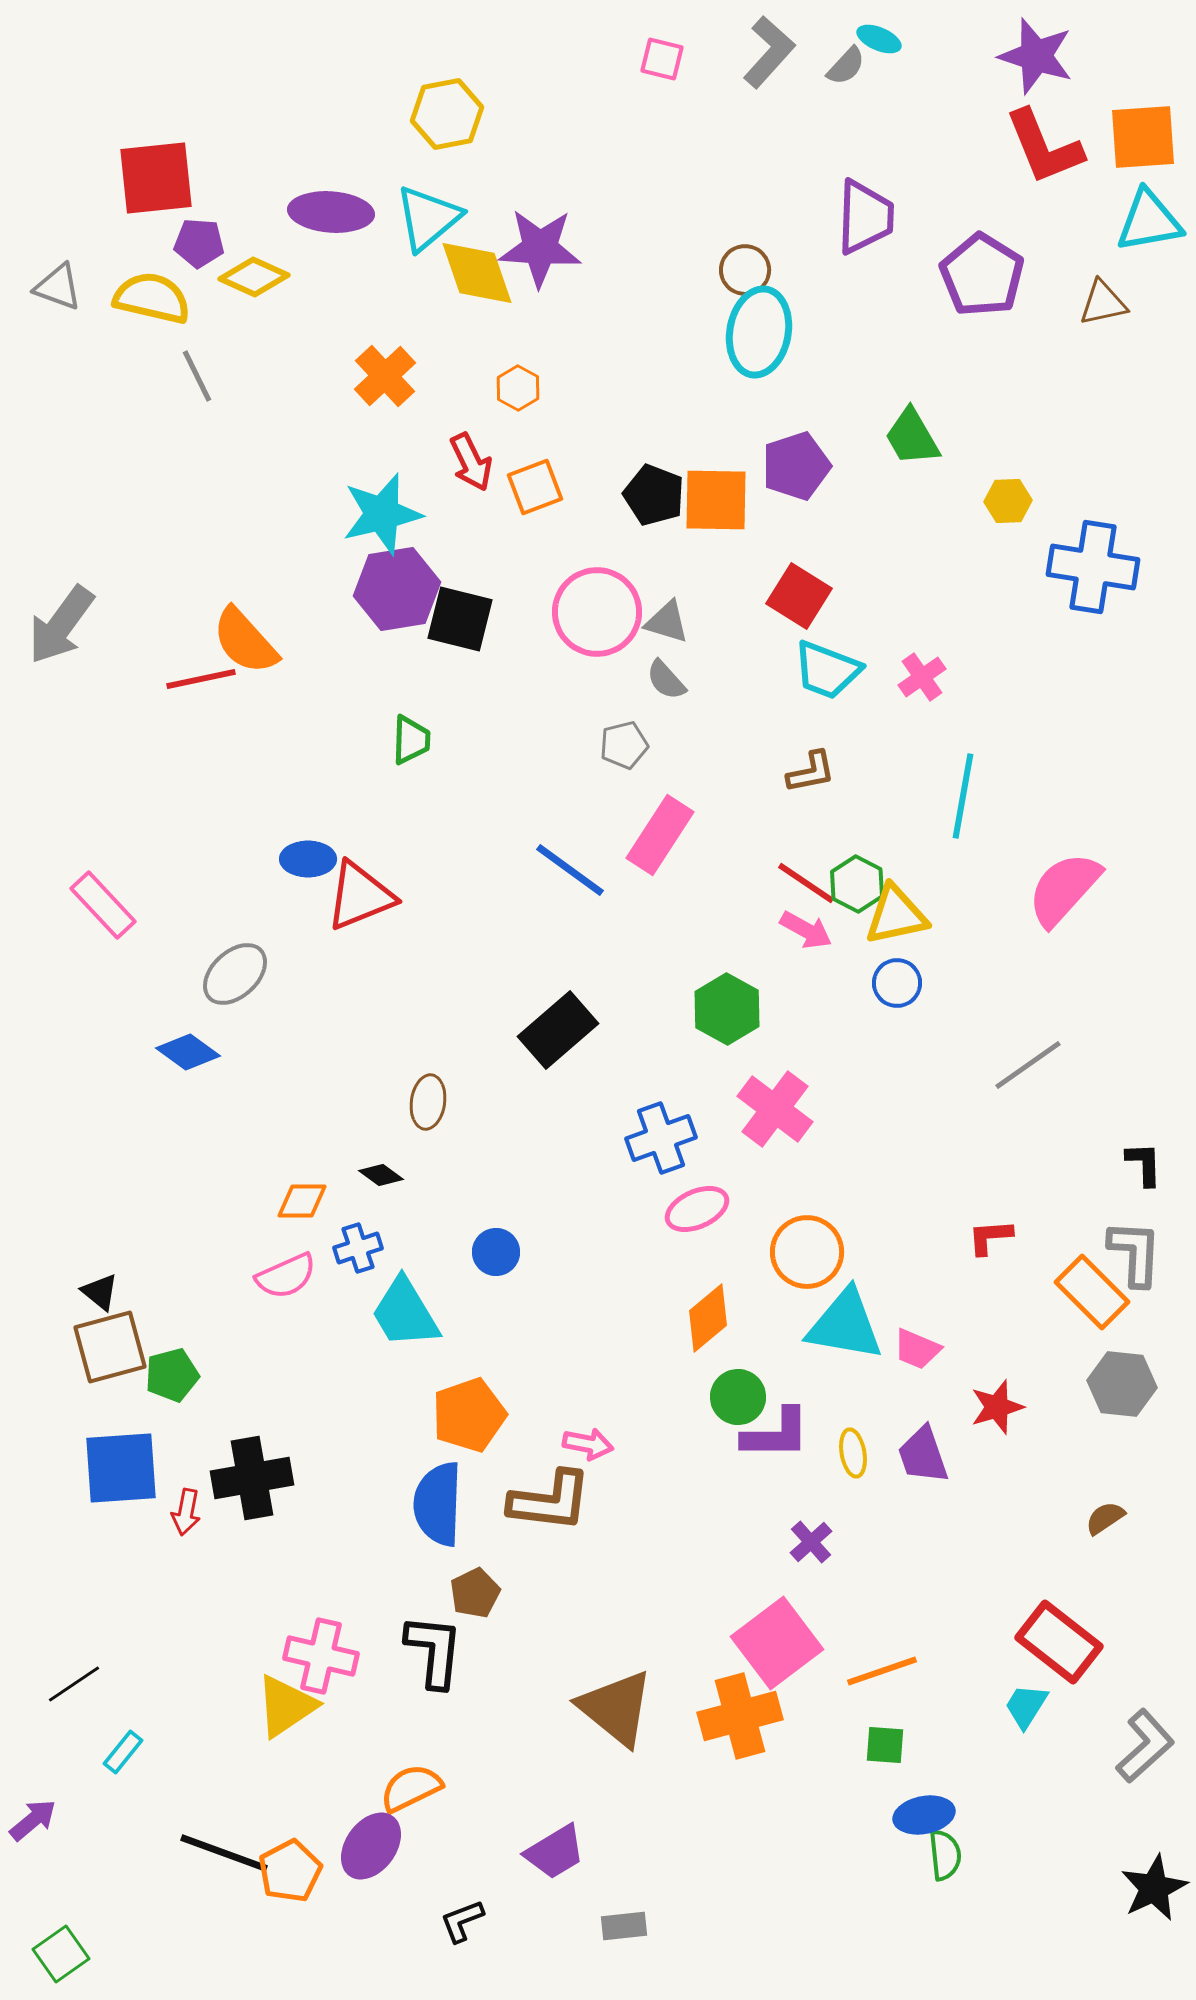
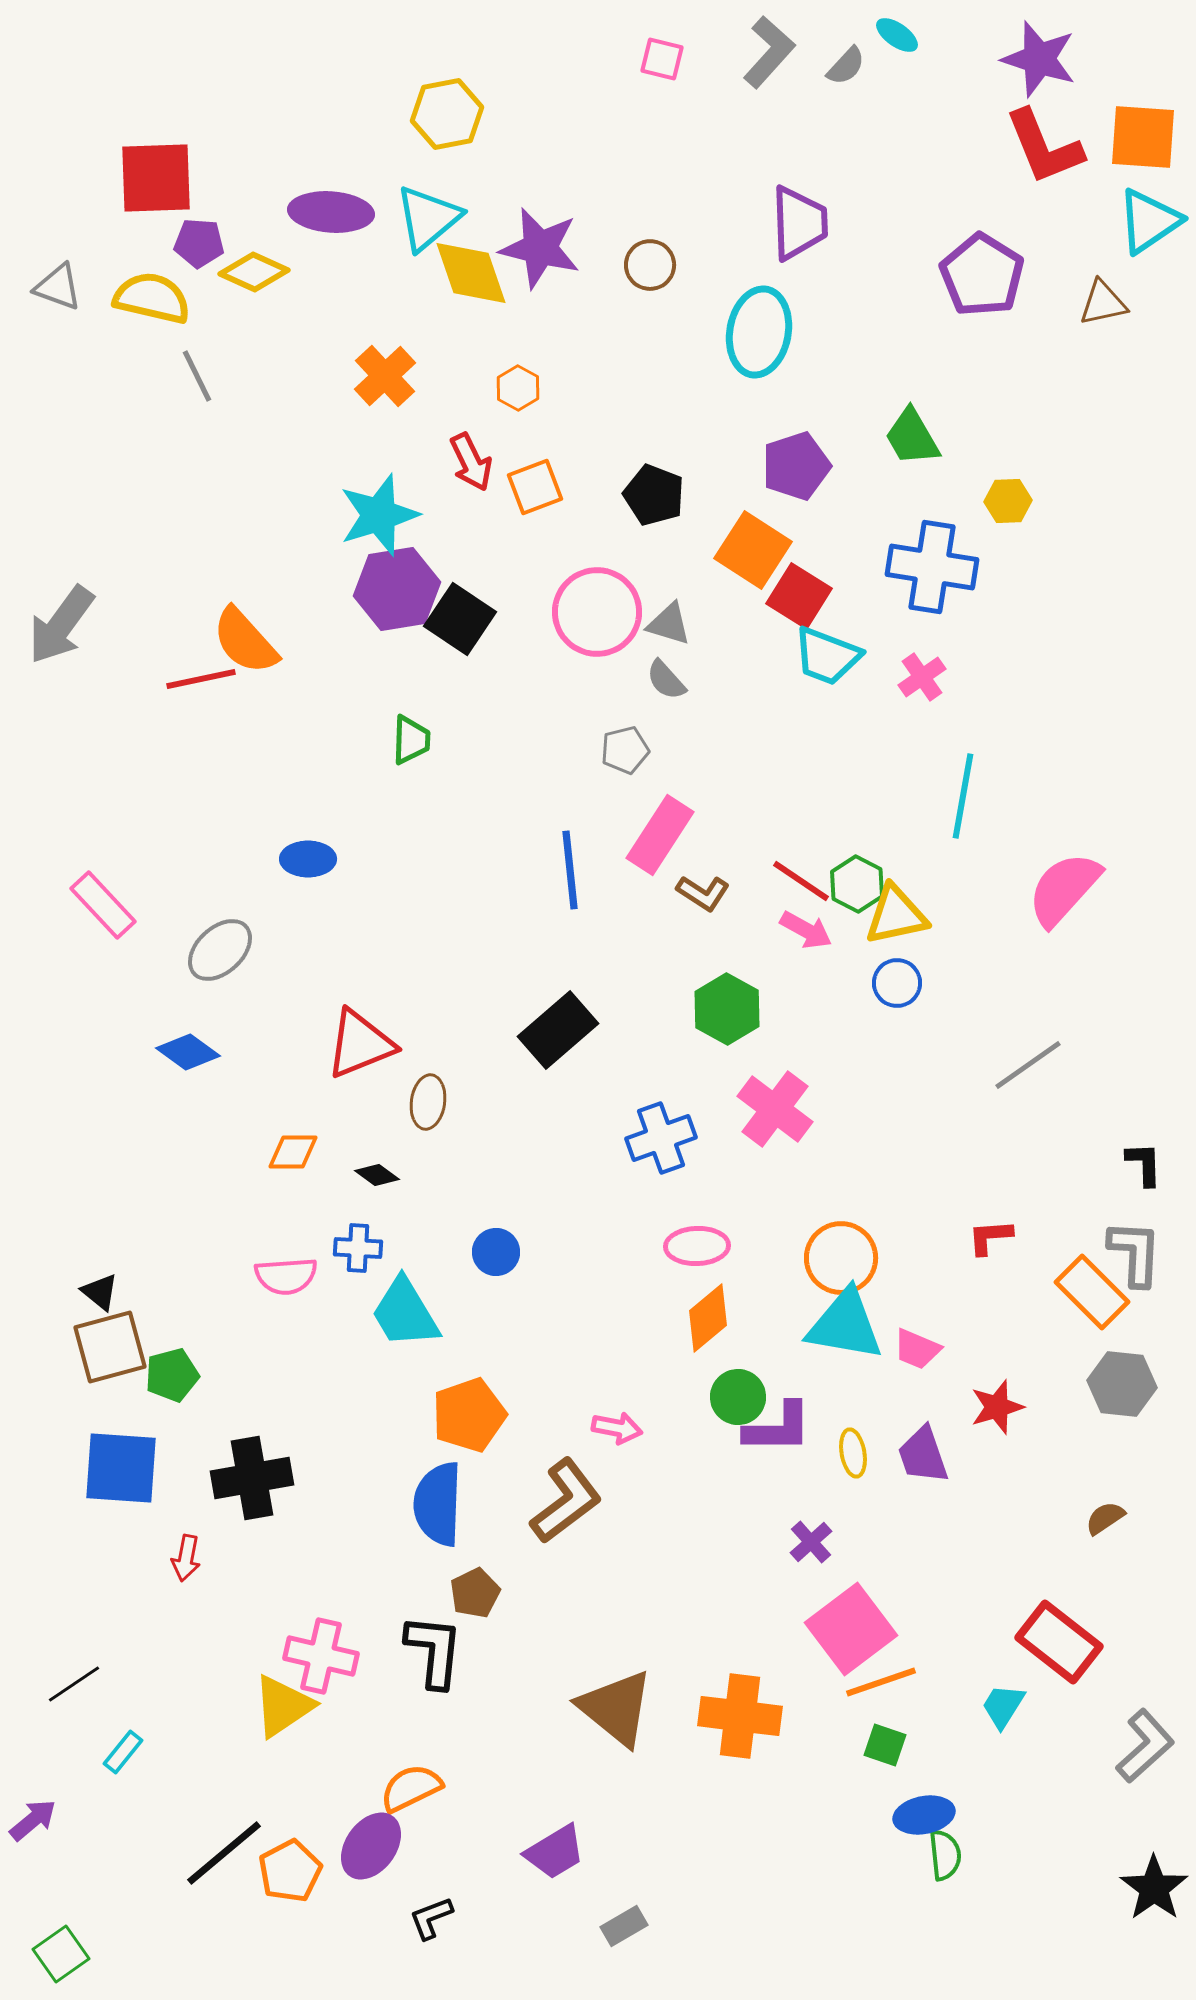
cyan ellipse at (879, 39): moved 18 px right, 4 px up; rotated 12 degrees clockwise
purple star at (1036, 56): moved 3 px right, 3 px down
orange square at (1143, 137): rotated 8 degrees clockwise
red square at (156, 178): rotated 4 degrees clockwise
purple trapezoid at (865, 217): moved 66 px left, 6 px down; rotated 4 degrees counterclockwise
cyan triangle at (1149, 221): rotated 24 degrees counterclockwise
purple star at (540, 248): rotated 10 degrees clockwise
brown circle at (745, 270): moved 95 px left, 5 px up
yellow diamond at (477, 273): moved 6 px left
yellow diamond at (254, 277): moved 5 px up
orange square at (716, 500): moved 37 px right, 50 px down; rotated 32 degrees clockwise
cyan star at (382, 514): moved 3 px left, 1 px down; rotated 4 degrees counterclockwise
blue cross at (1093, 567): moved 161 px left
black square at (460, 619): rotated 20 degrees clockwise
gray triangle at (667, 622): moved 2 px right, 2 px down
cyan trapezoid at (827, 670): moved 14 px up
gray pentagon at (624, 745): moved 1 px right, 5 px down
brown L-shape at (811, 772): moved 108 px left, 121 px down; rotated 44 degrees clockwise
blue line at (570, 870): rotated 48 degrees clockwise
red line at (806, 883): moved 5 px left, 2 px up
red triangle at (360, 896): moved 148 px down
gray ellipse at (235, 974): moved 15 px left, 24 px up
black diamond at (381, 1175): moved 4 px left
orange diamond at (302, 1201): moved 9 px left, 49 px up
pink ellipse at (697, 1209): moved 37 px down; rotated 22 degrees clockwise
blue cross at (358, 1248): rotated 21 degrees clockwise
orange circle at (807, 1252): moved 34 px right, 6 px down
pink semicircle at (286, 1276): rotated 20 degrees clockwise
purple L-shape at (776, 1434): moved 2 px right, 6 px up
pink arrow at (588, 1444): moved 29 px right, 16 px up
blue square at (121, 1468): rotated 8 degrees clockwise
brown L-shape at (550, 1501): moved 16 px right; rotated 44 degrees counterclockwise
red arrow at (186, 1512): moved 46 px down
pink square at (777, 1643): moved 74 px right, 14 px up
orange line at (882, 1671): moved 1 px left, 11 px down
yellow triangle at (286, 1706): moved 3 px left
cyan trapezoid at (1026, 1706): moved 23 px left
orange cross at (740, 1716): rotated 22 degrees clockwise
green square at (885, 1745): rotated 15 degrees clockwise
black line at (224, 1853): rotated 60 degrees counterclockwise
black star at (1154, 1888): rotated 10 degrees counterclockwise
black L-shape at (462, 1921): moved 31 px left, 3 px up
gray rectangle at (624, 1926): rotated 24 degrees counterclockwise
